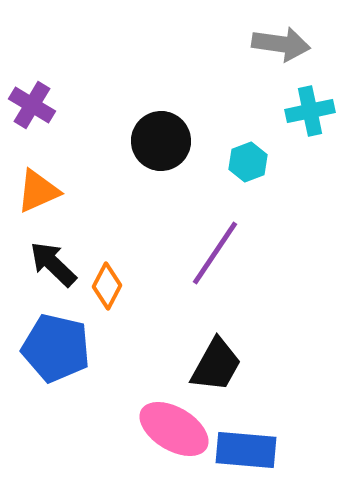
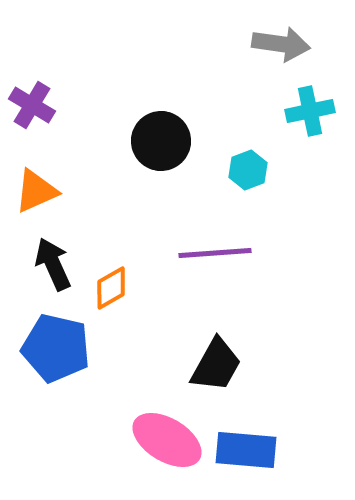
cyan hexagon: moved 8 px down
orange triangle: moved 2 px left
purple line: rotated 52 degrees clockwise
black arrow: rotated 22 degrees clockwise
orange diamond: moved 4 px right, 2 px down; rotated 33 degrees clockwise
pink ellipse: moved 7 px left, 11 px down
